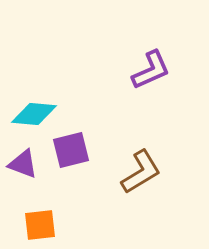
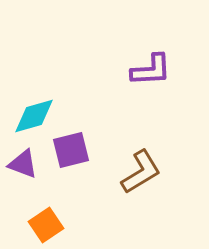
purple L-shape: rotated 21 degrees clockwise
cyan diamond: moved 2 px down; rotated 21 degrees counterclockwise
orange square: moved 6 px right; rotated 28 degrees counterclockwise
